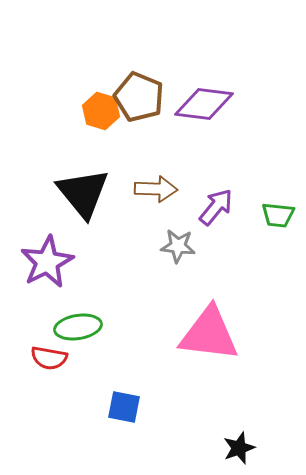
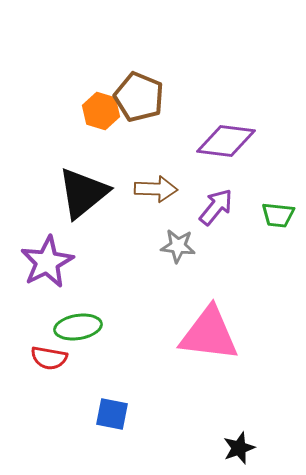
purple diamond: moved 22 px right, 37 px down
black triangle: rotated 30 degrees clockwise
blue square: moved 12 px left, 7 px down
